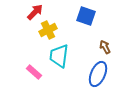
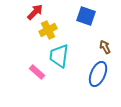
pink rectangle: moved 3 px right
